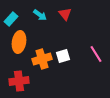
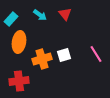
white square: moved 1 px right, 1 px up
